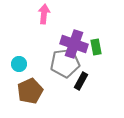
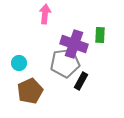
pink arrow: moved 1 px right
green rectangle: moved 4 px right, 12 px up; rotated 14 degrees clockwise
cyan circle: moved 1 px up
